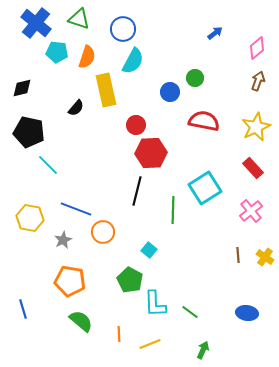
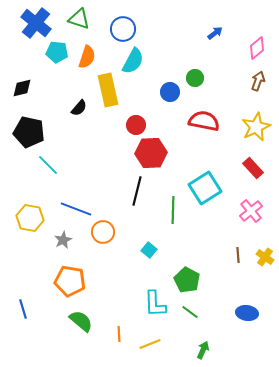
yellow rectangle at (106, 90): moved 2 px right
black semicircle at (76, 108): moved 3 px right
green pentagon at (130, 280): moved 57 px right
